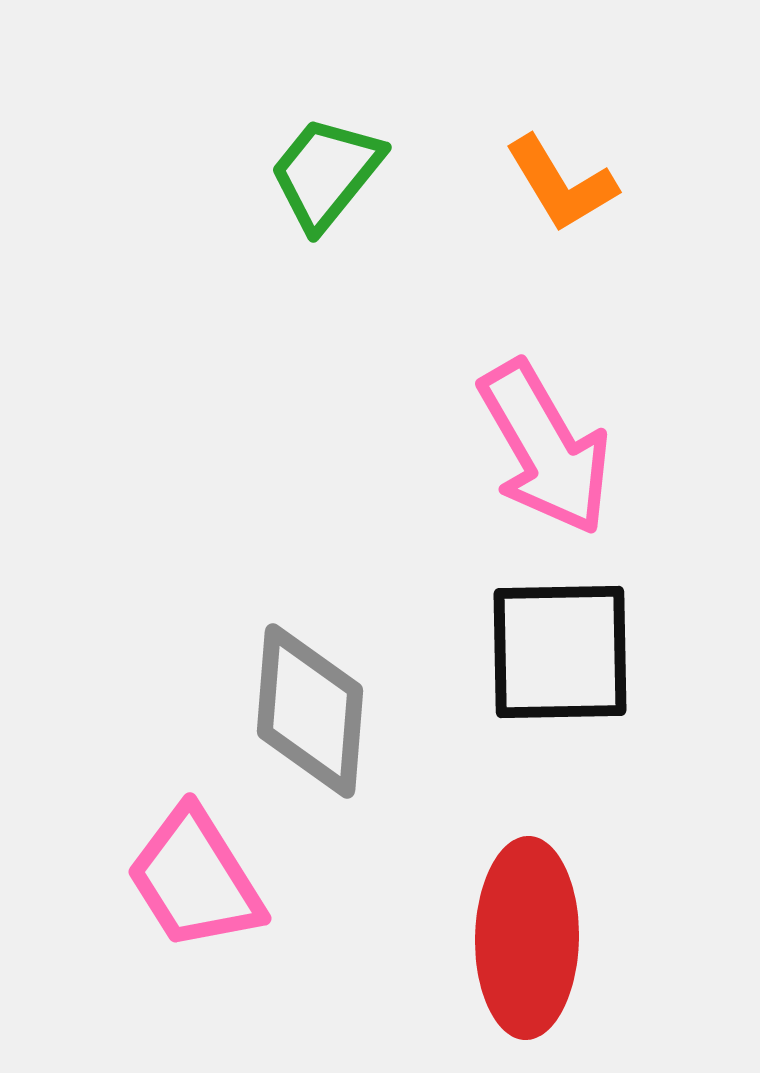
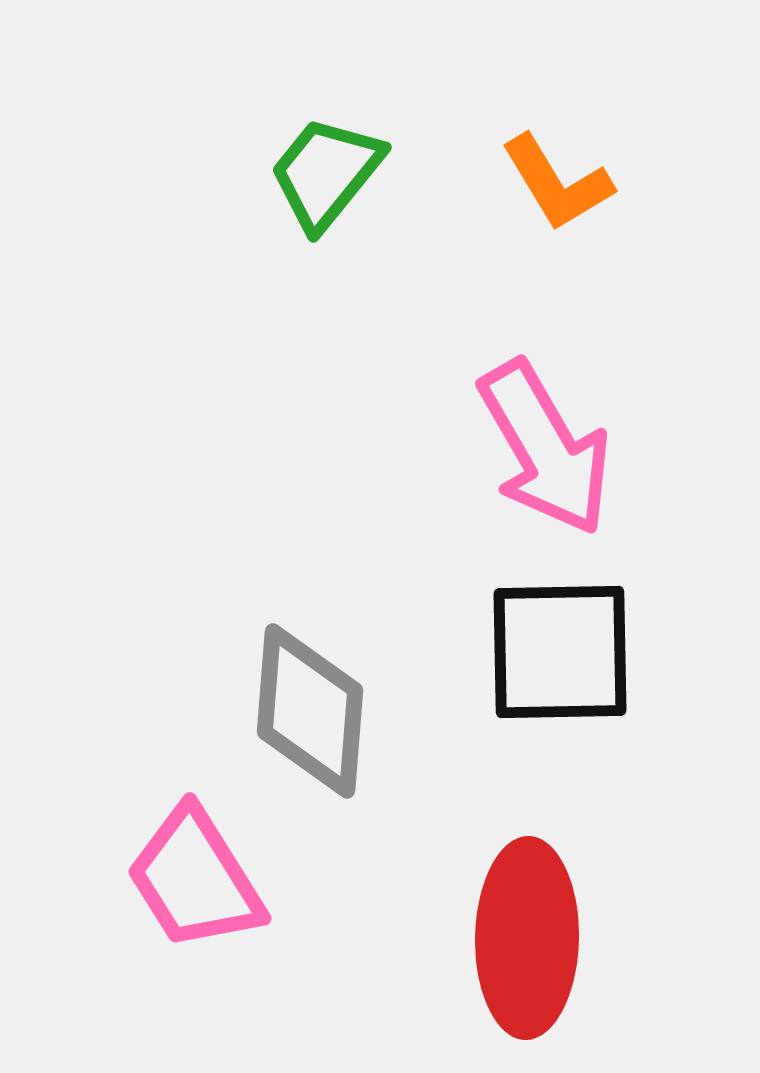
orange L-shape: moved 4 px left, 1 px up
